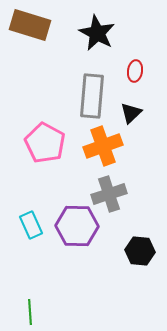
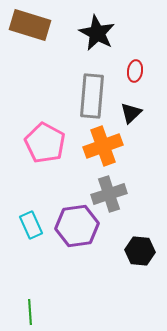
purple hexagon: rotated 9 degrees counterclockwise
